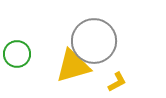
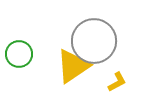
green circle: moved 2 px right
yellow triangle: rotated 18 degrees counterclockwise
